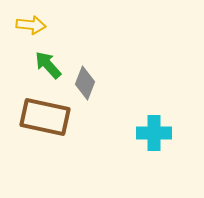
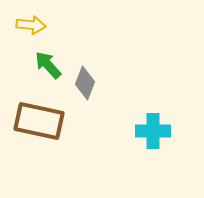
brown rectangle: moved 6 px left, 4 px down
cyan cross: moved 1 px left, 2 px up
